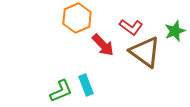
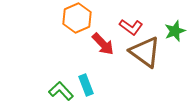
red arrow: moved 1 px up
green L-shape: rotated 110 degrees counterclockwise
